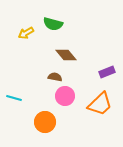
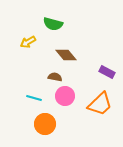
yellow arrow: moved 2 px right, 9 px down
purple rectangle: rotated 49 degrees clockwise
cyan line: moved 20 px right
orange circle: moved 2 px down
